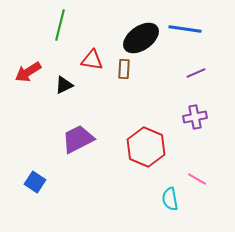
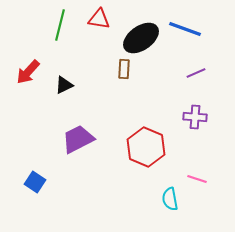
blue line: rotated 12 degrees clockwise
red triangle: moved 7 px right, 41 px up
red arrow: rotated 16 degrees counterclockwise
purple cross: rotated 15 degrees clockwise
pink line: rotated 12 degrees counterclockwise
